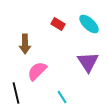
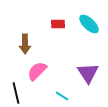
red rectangle: rotated 32 degrees counterclockwise
purple triangle: moved 11 px down
cyan line: moved 1 px up; rotated 24 degrees counterclockwise
